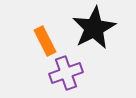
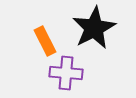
purple cross: rotated 24 degrees clockwise
